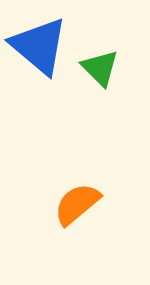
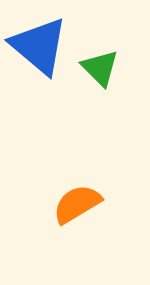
orange semicircle: rotated 9 degrees clockwise
